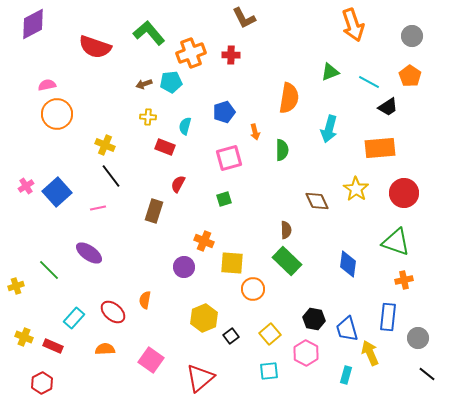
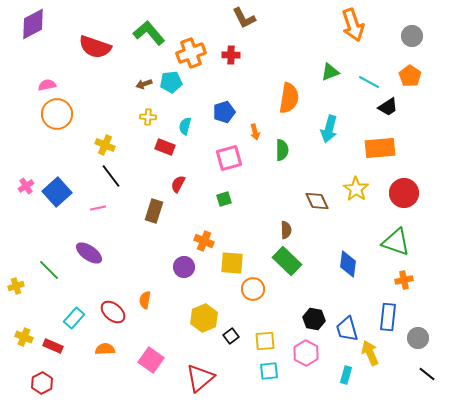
yellow square at (270, 334): moved 5 px left, 7 px down; rotated 35 degrees clockwise
